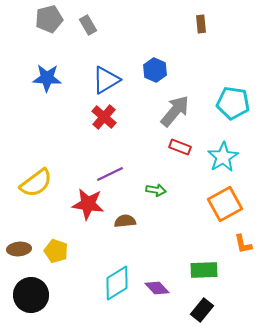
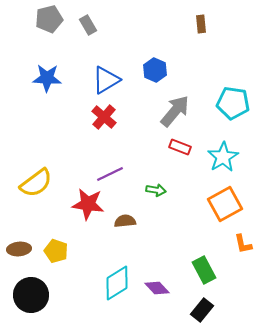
green rectangle: rotated 64 degrees clockwise
